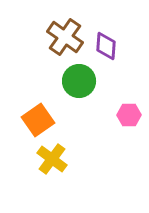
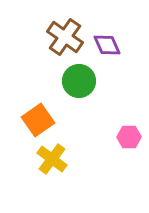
purple diamond: moved 1 px right, 1 px up; rotated 28 degrees counterclockwise
pink hexagon: moved 22 px down
